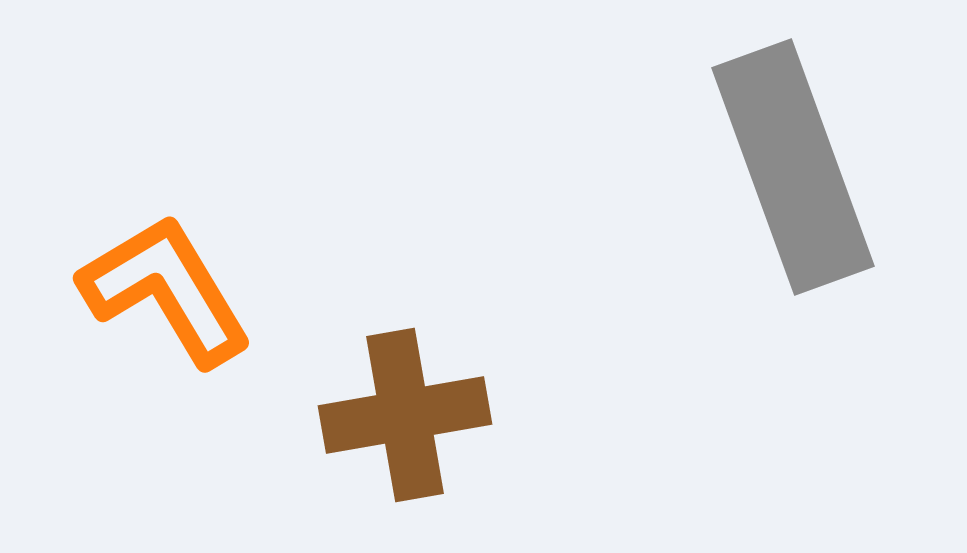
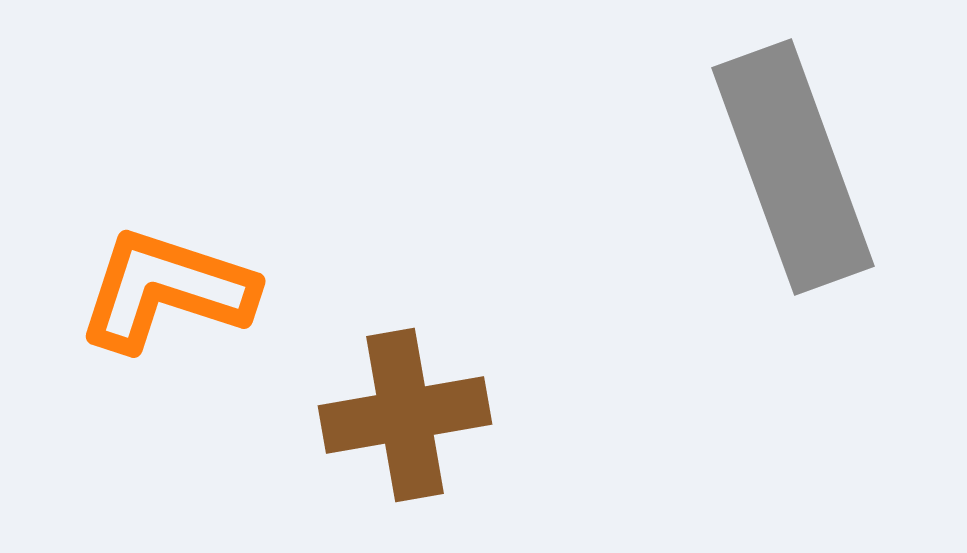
orange L-shape: rotated 41 degrees counterclockwise
